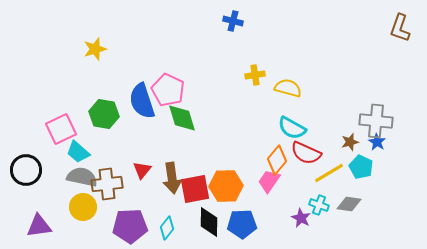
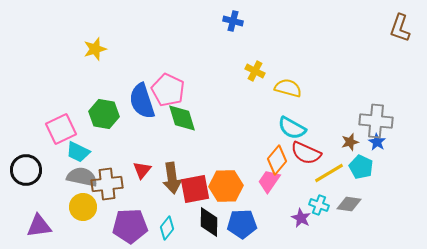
yellow cross: moved 4 px up; rotated 36 degrees clockwise
cyan trapezoid: rotated 15 degrees counterclockwise
